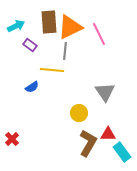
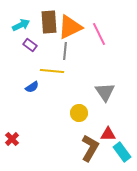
cyan arrow: moved 5 px right, 1 px up
yellow line: moved 1 px down
brown L-shape: moved 2 px right, 5 px down
